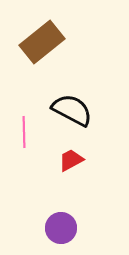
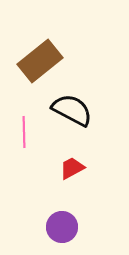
brown rectangle: moved 2 px left, 19 px down
red trapezoid: moved 1 px right, 8 px down
purple circle: moved 1 px right, 1 px up
